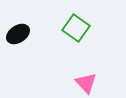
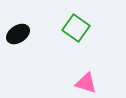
pink triangle: rotated 30 degrees counterclockwise
